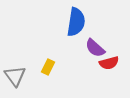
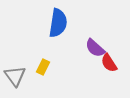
blue semicircle: moved 18 px left, 1 px down
red semicircle: rotated 72 degrees clockwise
yellow rectangle: moved 5 px left
